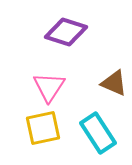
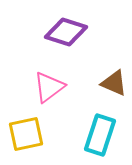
pink triangle: rotated 20 degrees clockwise
yellow square: moved 17 px left, 6 px down
cyan rectangle: moved 2 px right, 2 px down; rotated 51 degrees clockwise
